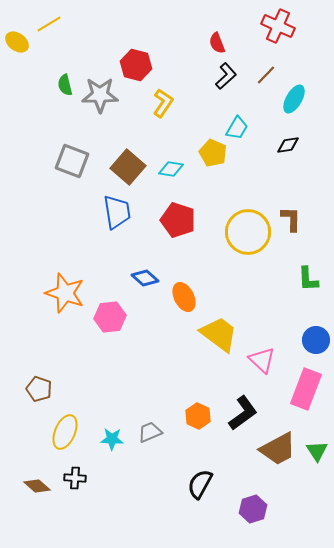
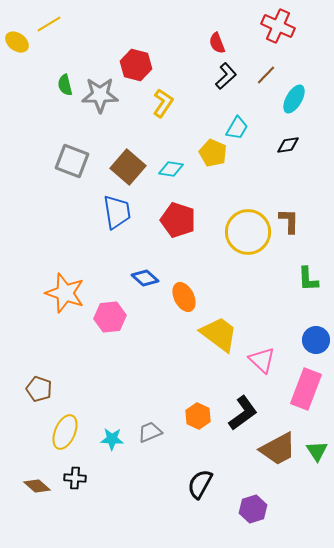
brown L-shape at (291, 219): moved 2 px left, 2 px down
